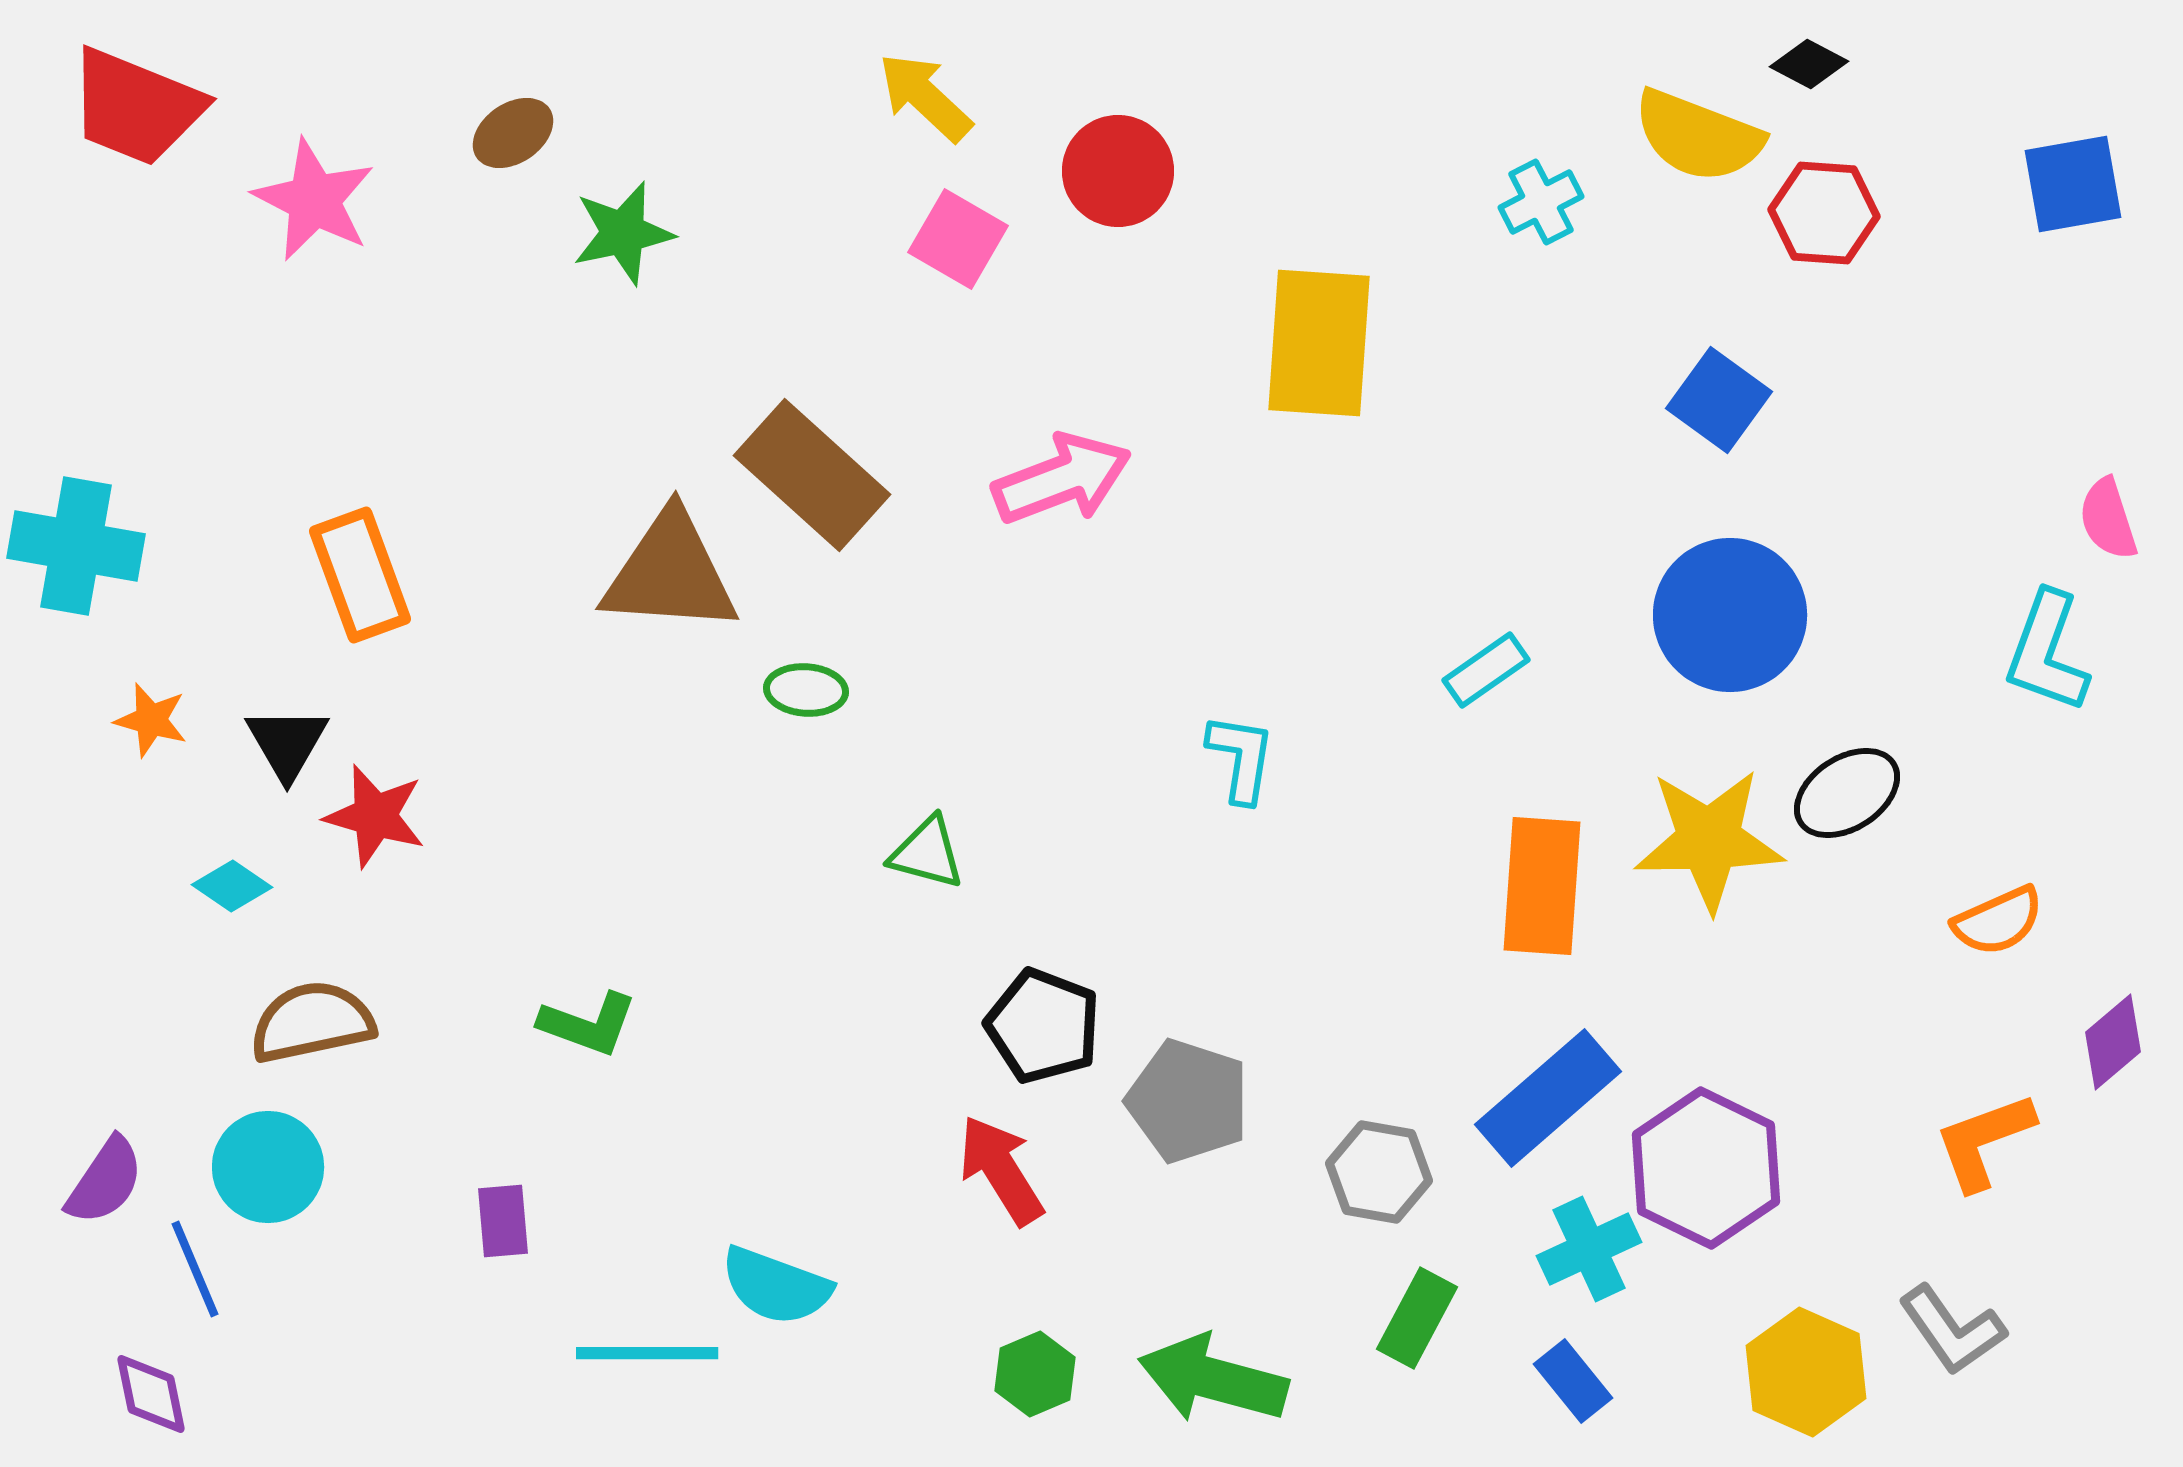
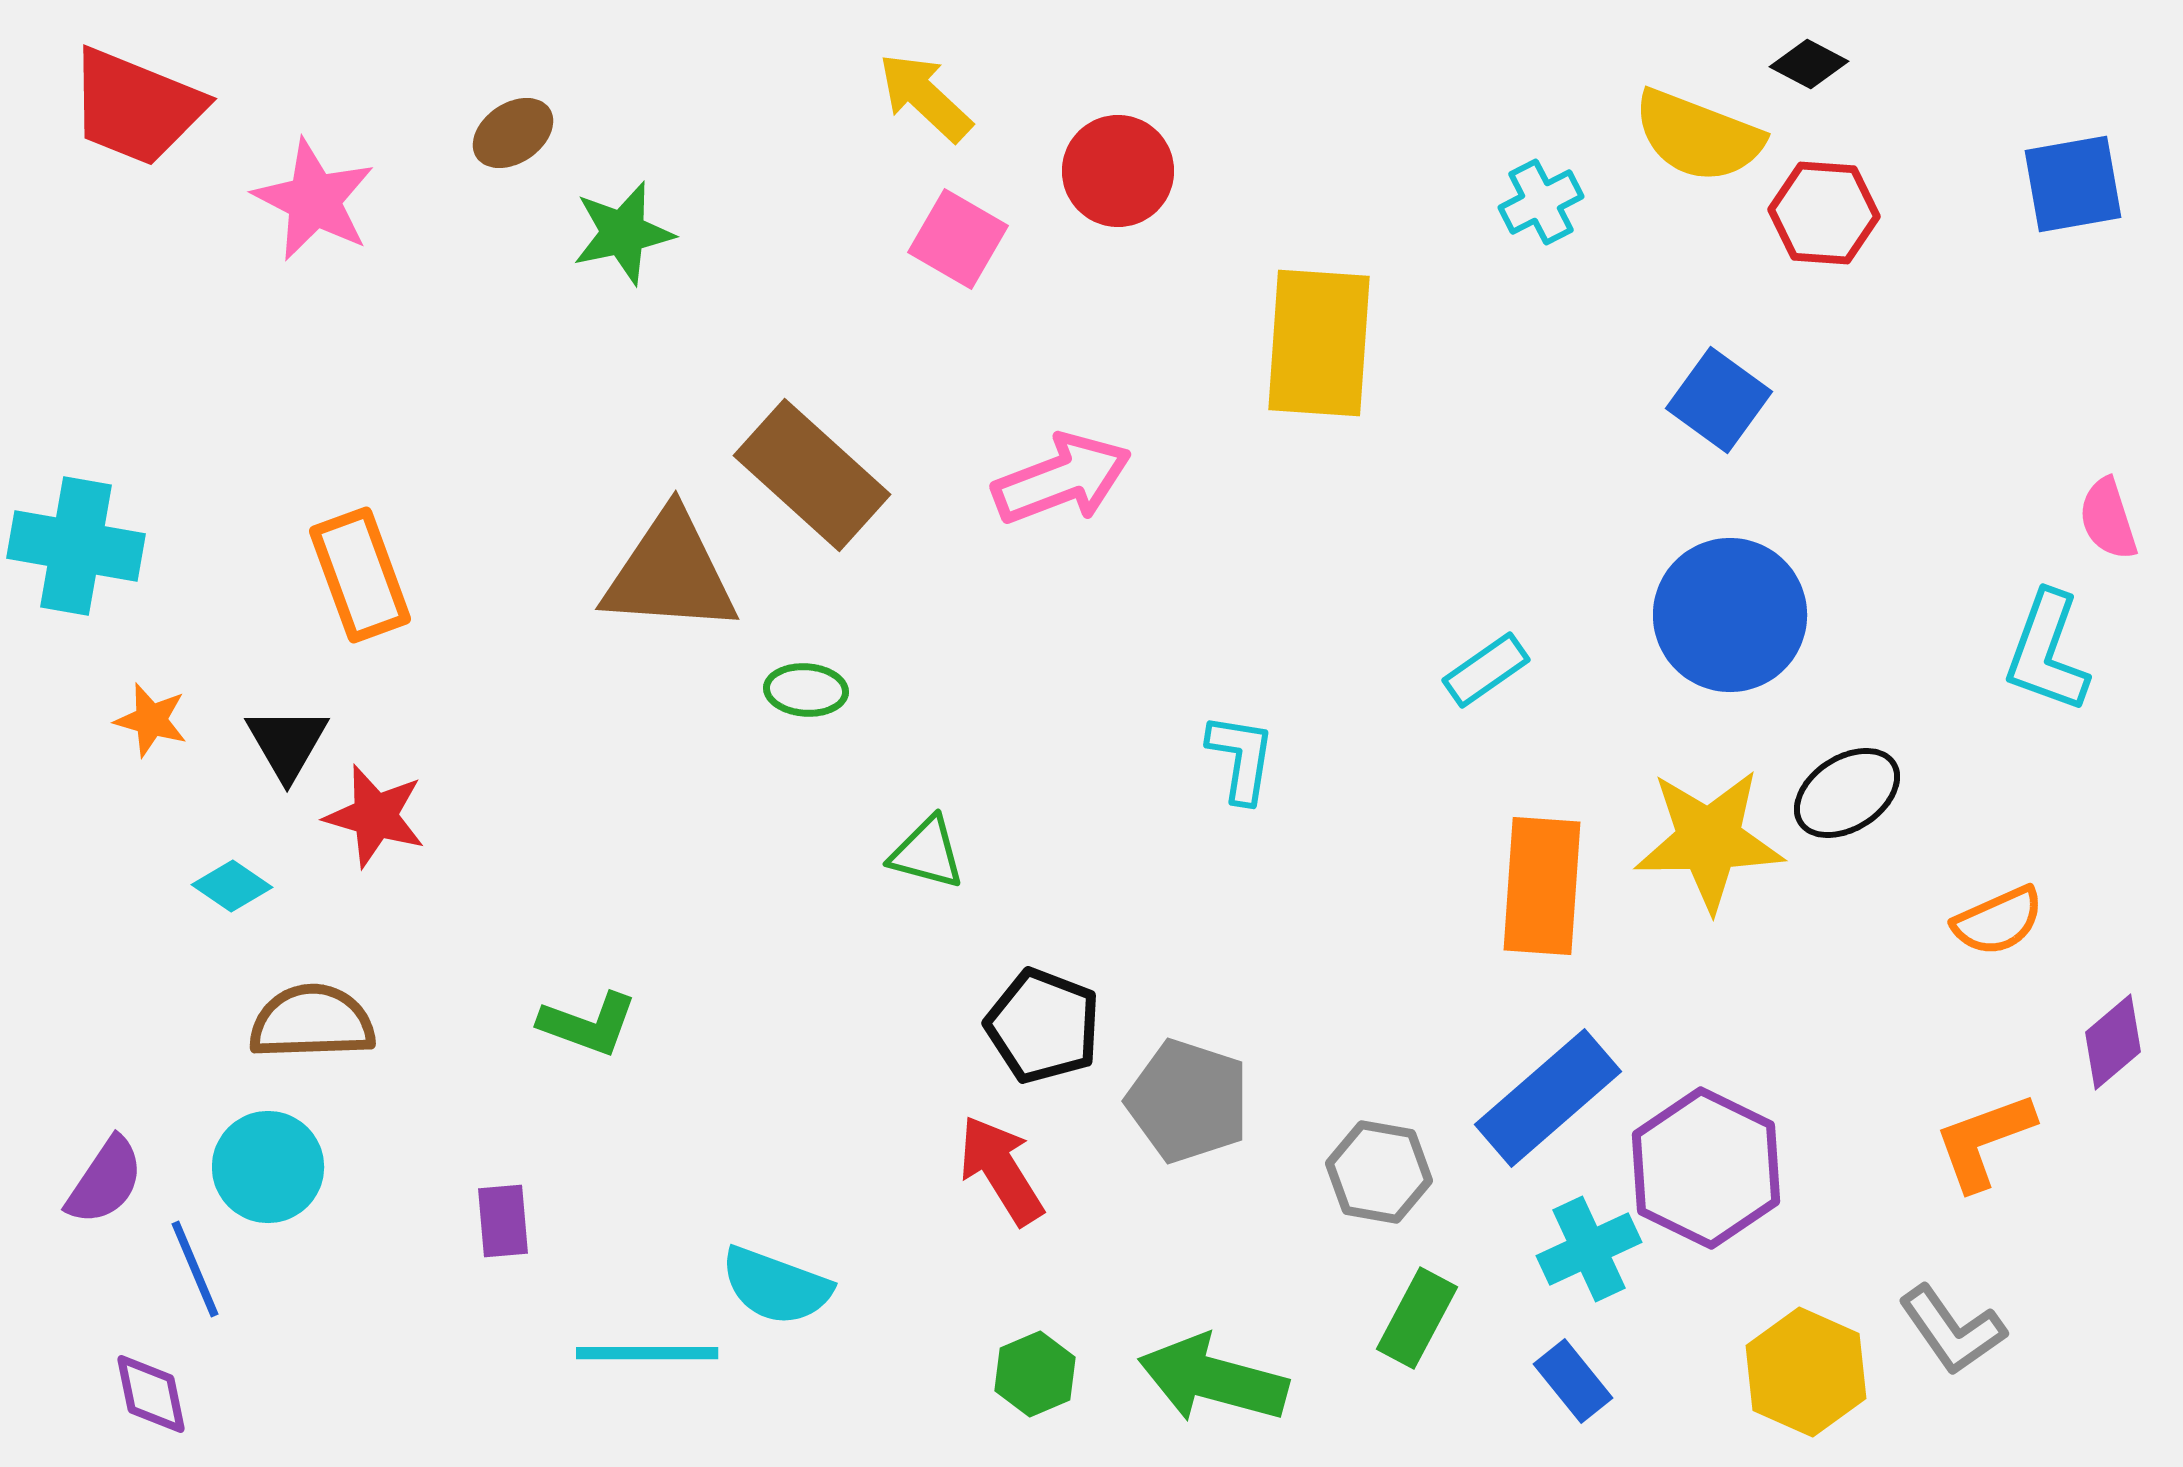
brown semicircle at (312, 1022): rotated 10 degrees clockwise
